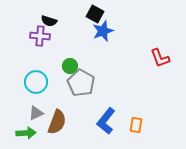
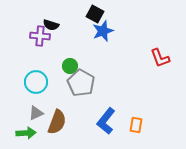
black semicircle: moved 2 px right, 4 px down
